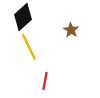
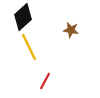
brown star: rotated 21 degrees counterclockwise
red line: rotated 18 degrees clockwise
